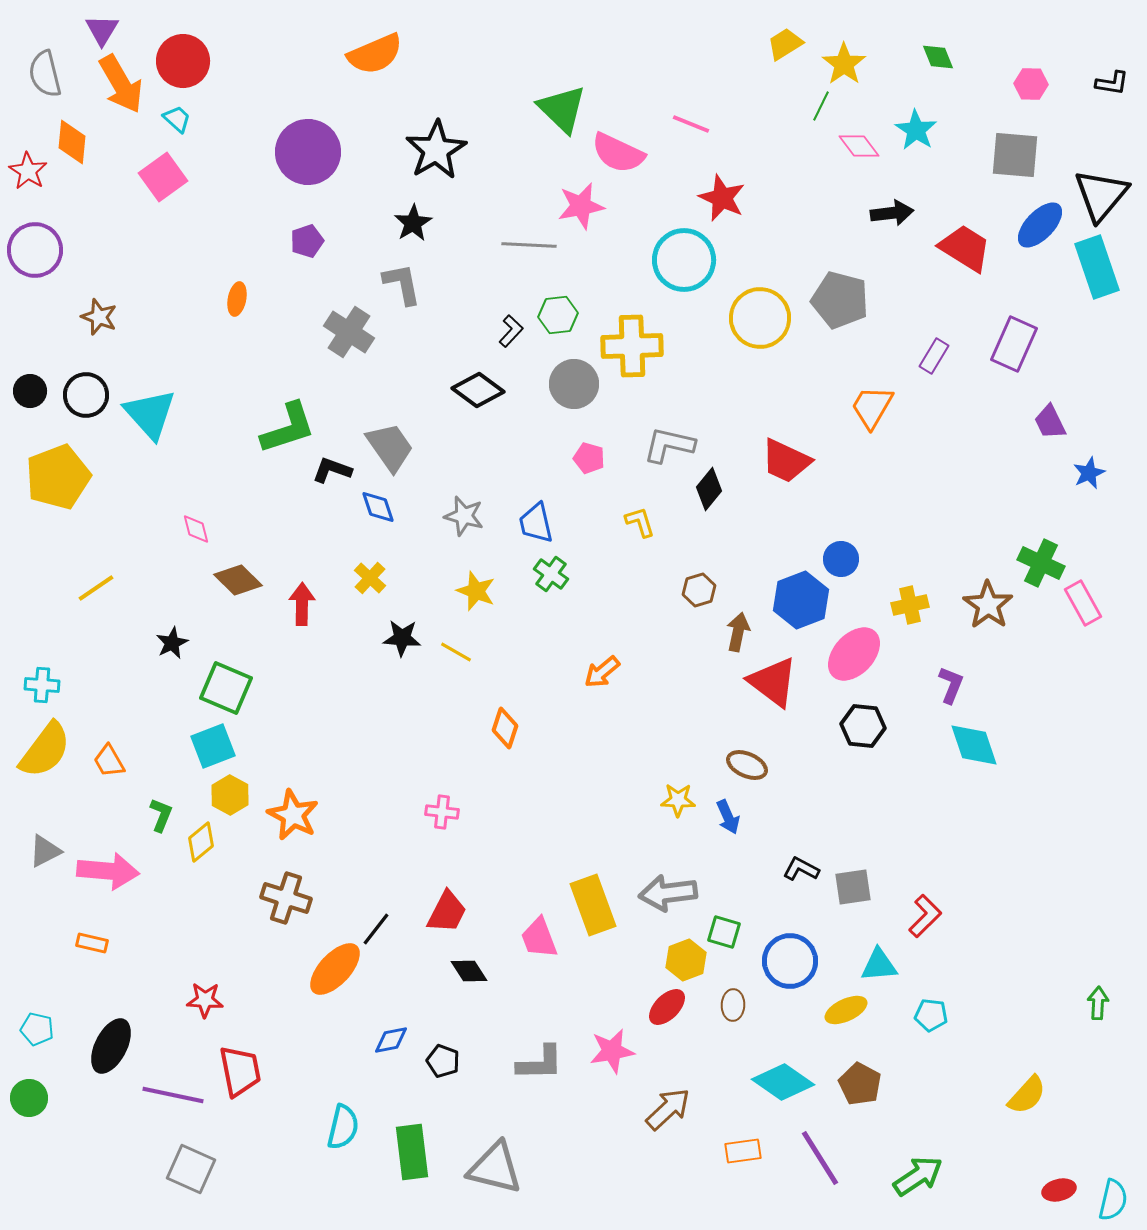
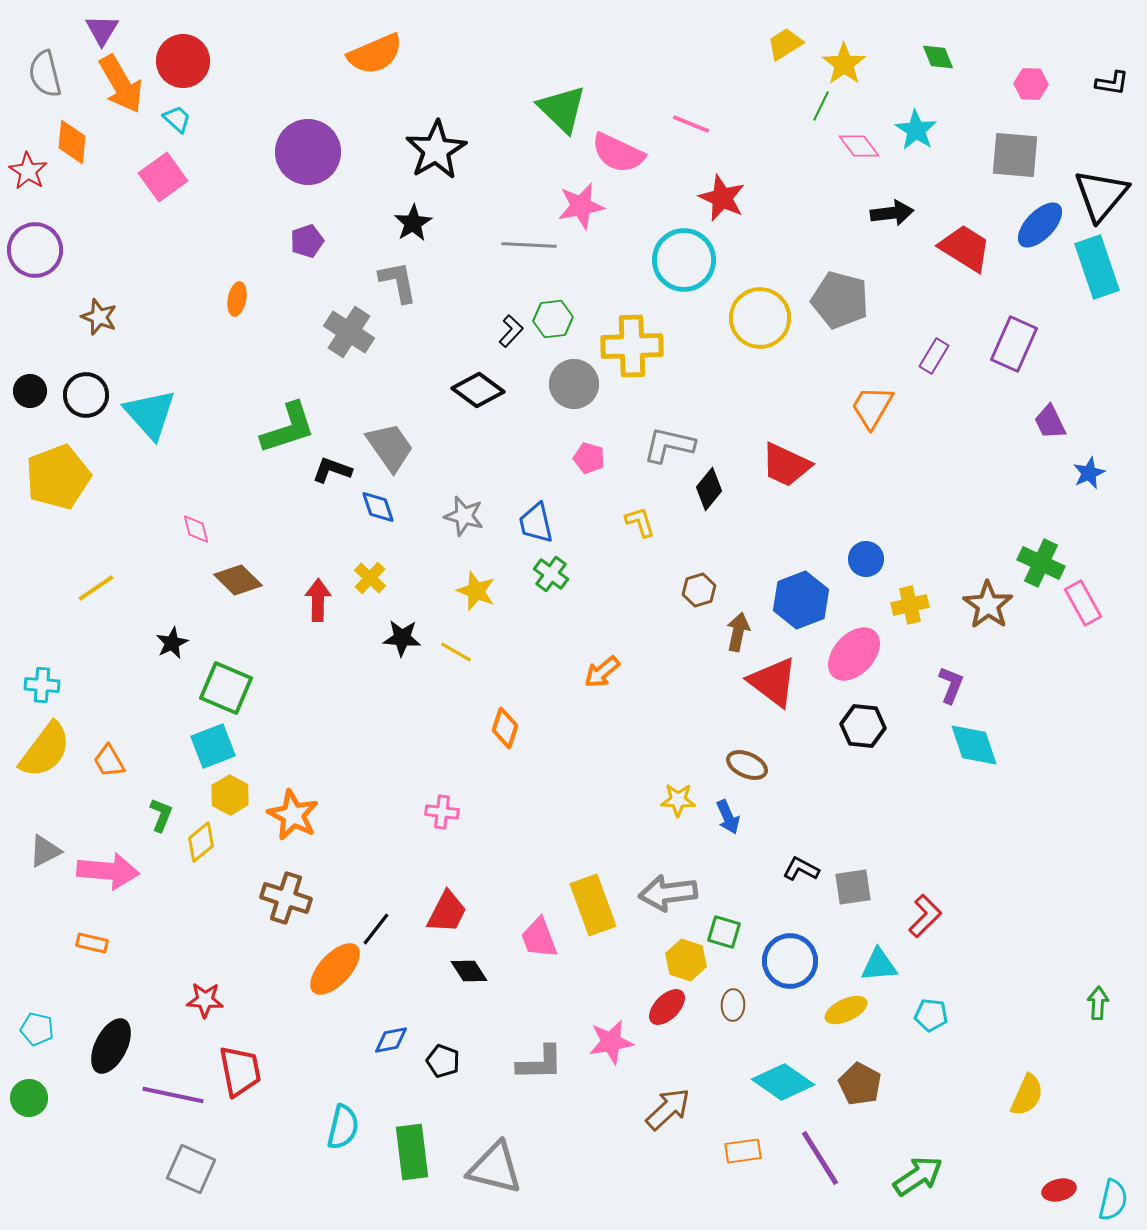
gray L-shape at (402, 284): moved 4 px left, 2 px up
green hexagon at (558, 315): moved 5 px left, 4 px down
red trapezoid at (786, 461): moved 4 px down
blue circle at (841, 559): moved 25 px right
red arrow at (302, 604): moved 16 px right, 4 px up
yellow hexagon at (686, 960): rotated 21 degrees counterclockwise
pink star at (612, 1051): moved 1 px left, 9 px up
yellow semicircle at (1027, 1095): rotated 18 degrees counterclockwise
